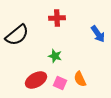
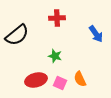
blue arrow: moved 2 px left
red ellipse: rotated 15 degrees clockwise
